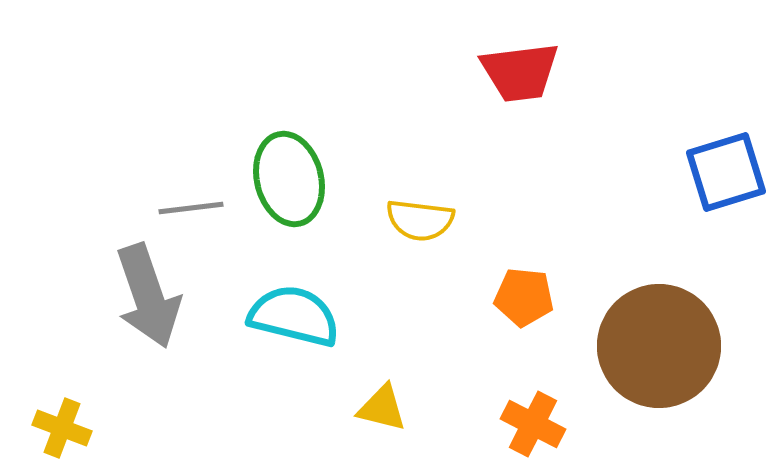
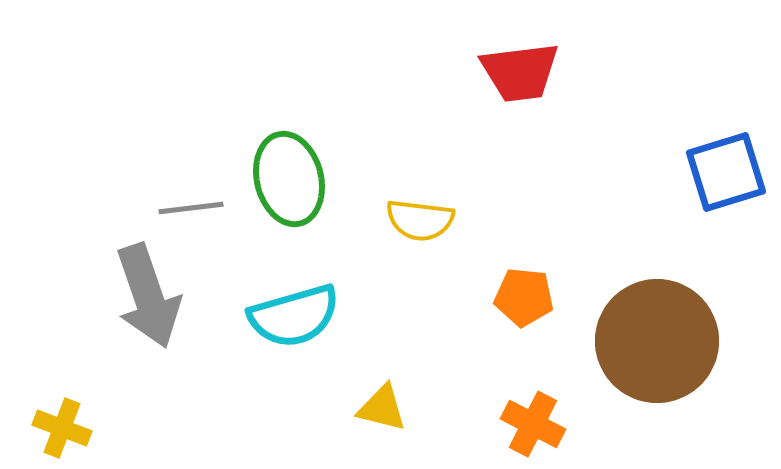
cyan semicircle: rotated 150 degrees clockwise
brown circle: moved 2 px left, 5 px up
